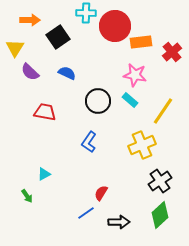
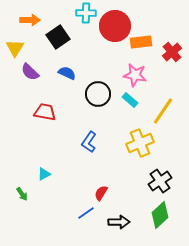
black circle: moved 7 px up
yellow cross: moved 2 px left, 2 px up
green arrow: moved 5 px left, 2 px up
